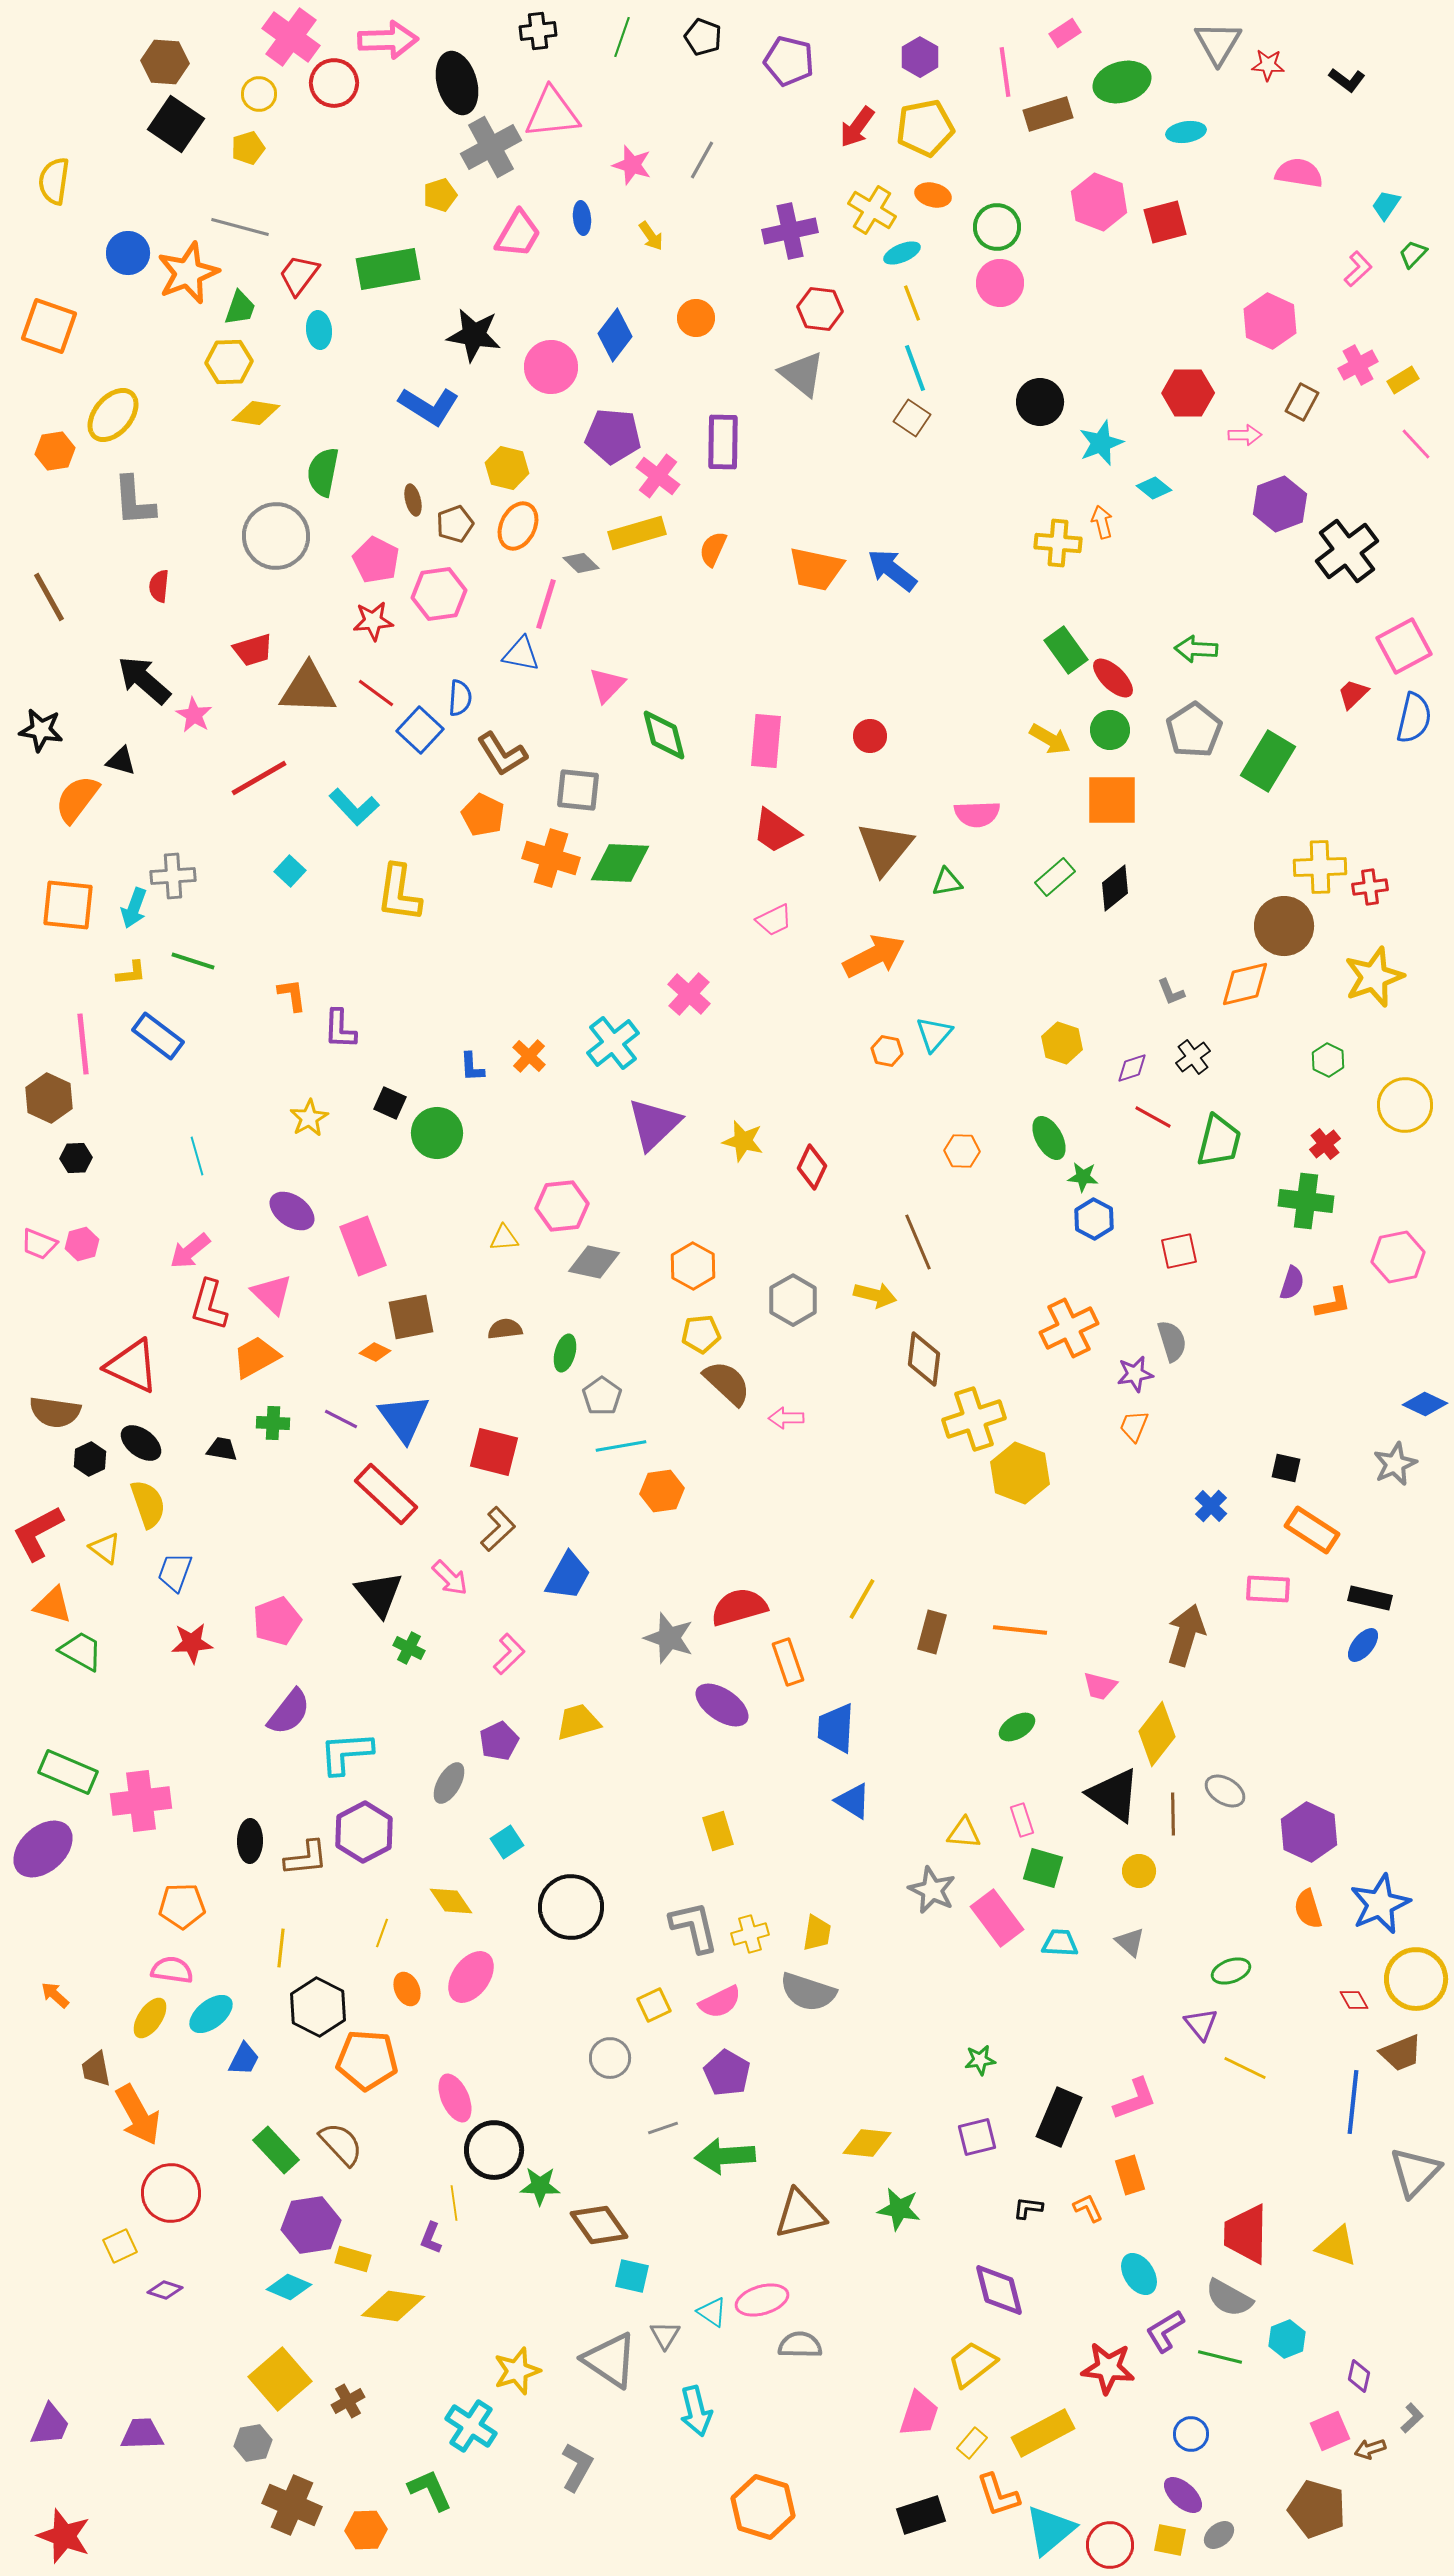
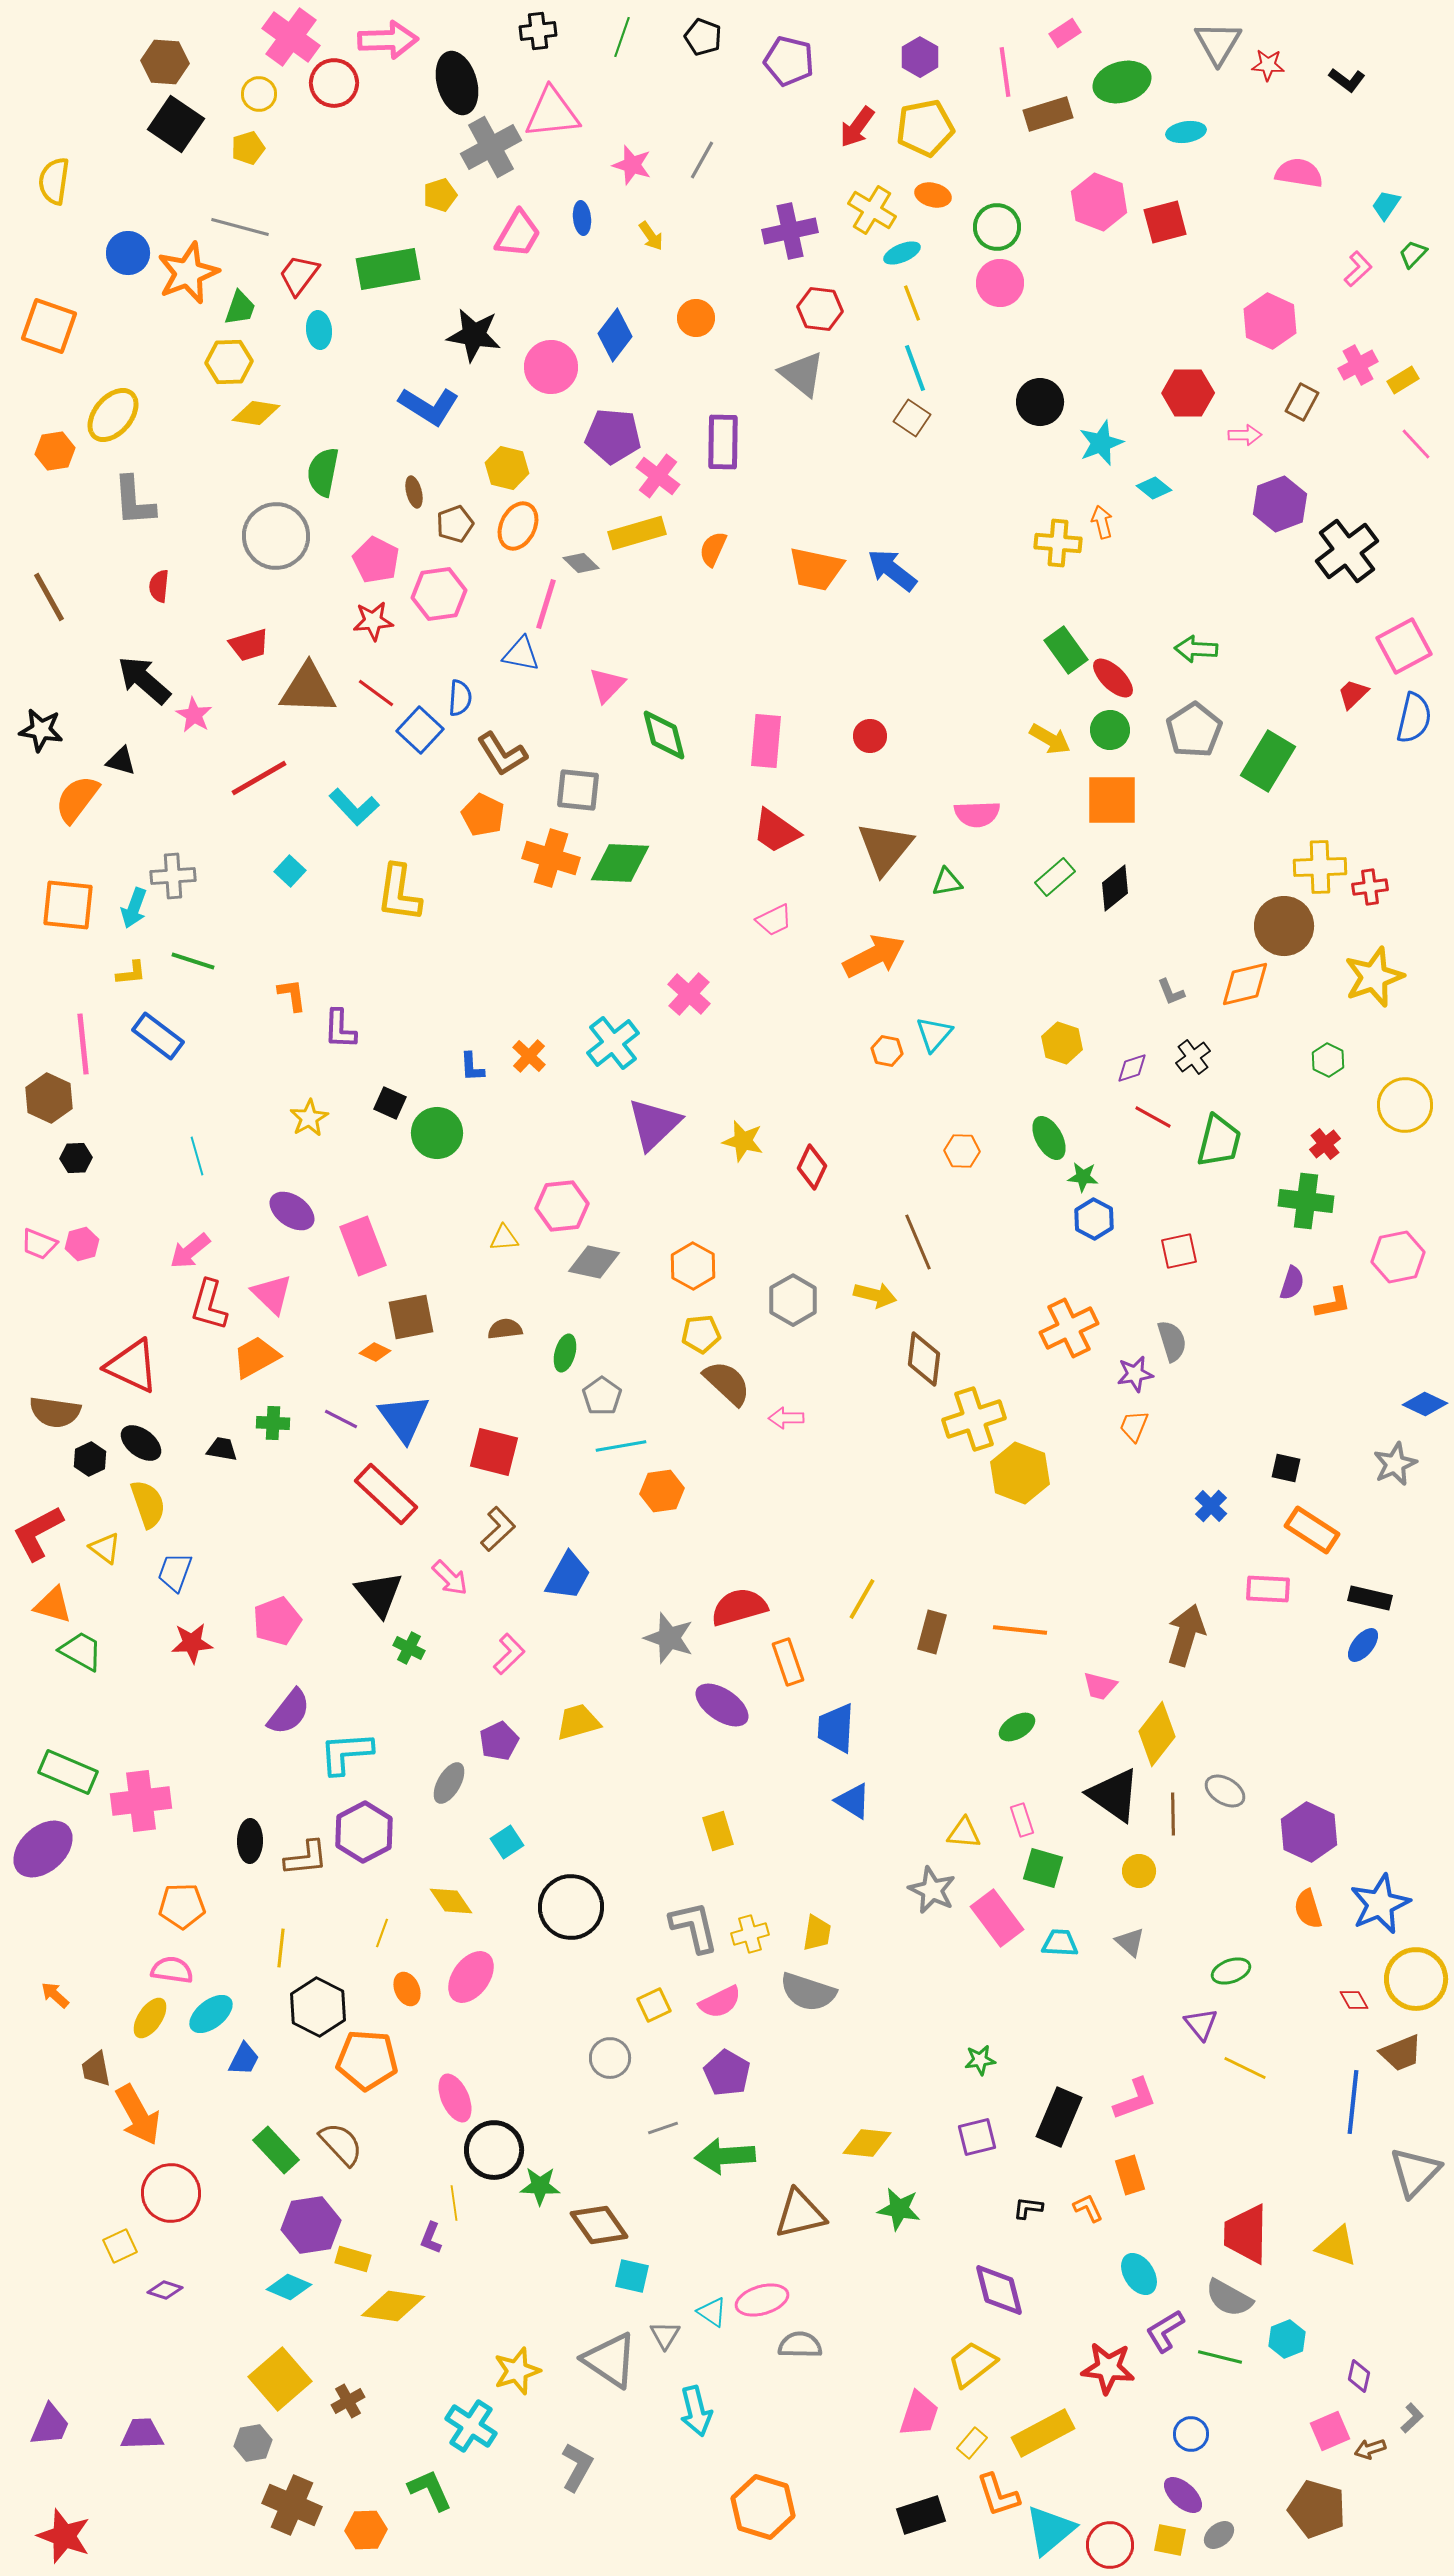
brown ellipse at (413, 500): moved 1 px right, 8 px up
red trapezoid at (253, 650): moved 4 px left, 5 px up
